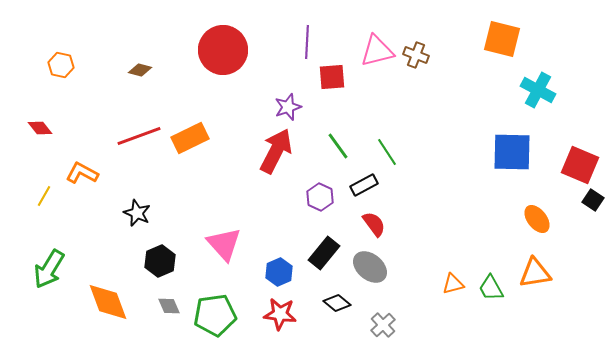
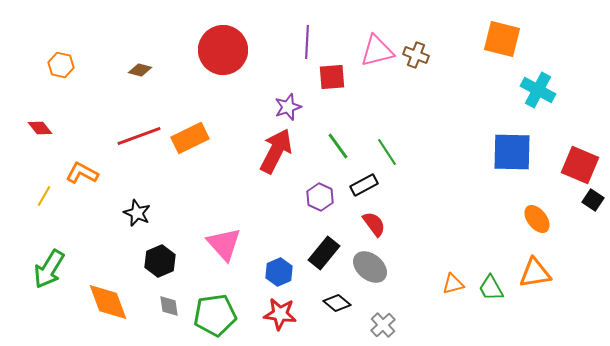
gray diamond at (169, 306): rotated 15 degrees clockwise
